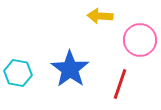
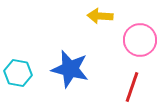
blue star: rotated 21 degrees counterclockwise
red line: moved 12 px right, 3 px down
